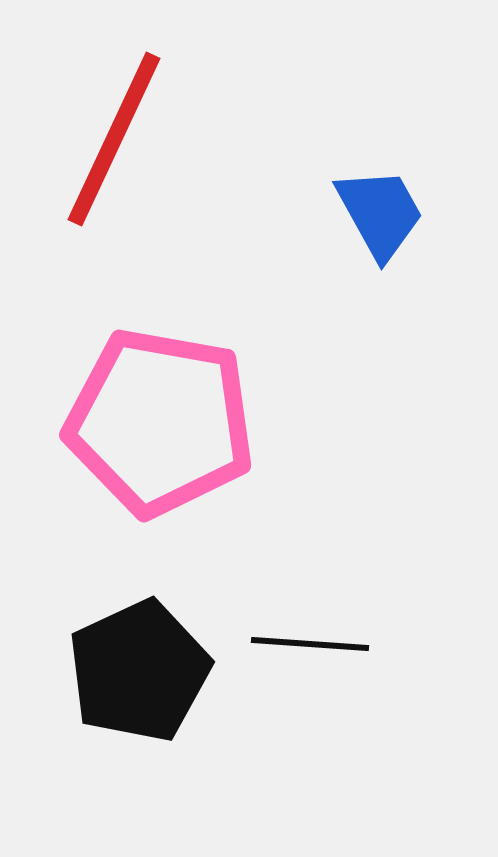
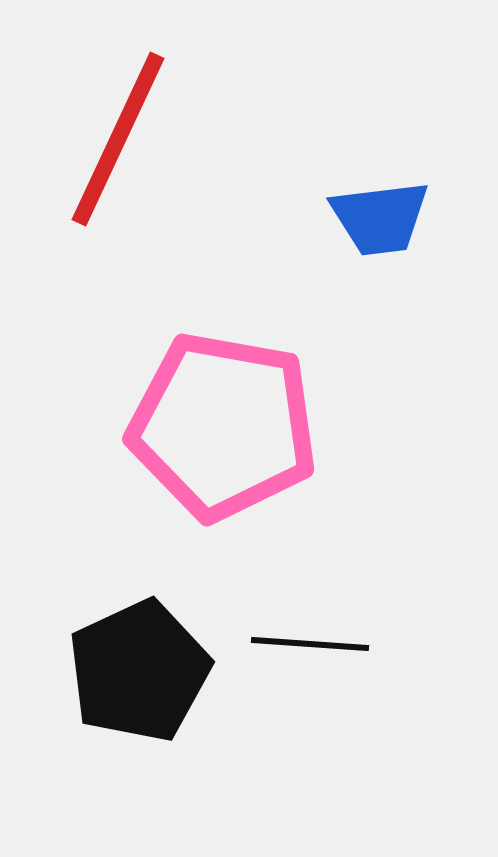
red line: moved 4 px right
blue trapezoid: moved 5 px down; rotated 112 degrees clockwise
pink pentagon: moved 63 px right, 4 px down
